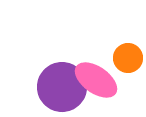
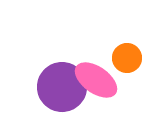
orange circle: moved 1 px left
